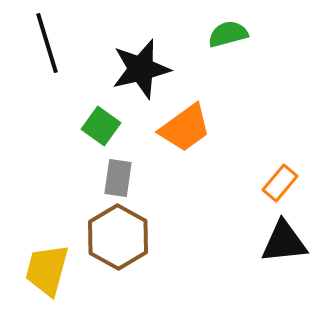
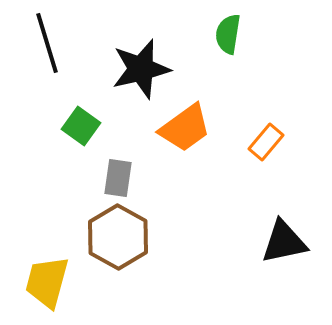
green semicircle: rotated 66 degrees counterclockwise
green square: moved 20 px left
orange rectangle: moved 14 px left, 41 px up
black triangle: rotated 6 degrees counterclockwise
yellow trapezoid: moved 12 px down
